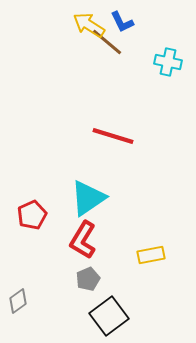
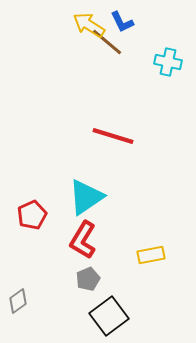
cyan triangle: moved 2 px left, 1 px up
